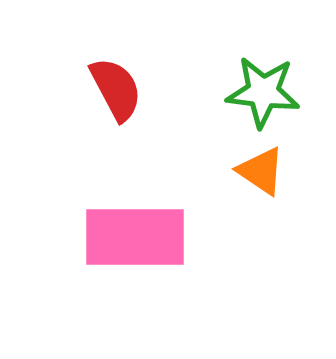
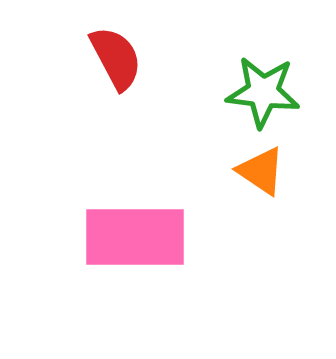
red semicircle: moved 31 px up
